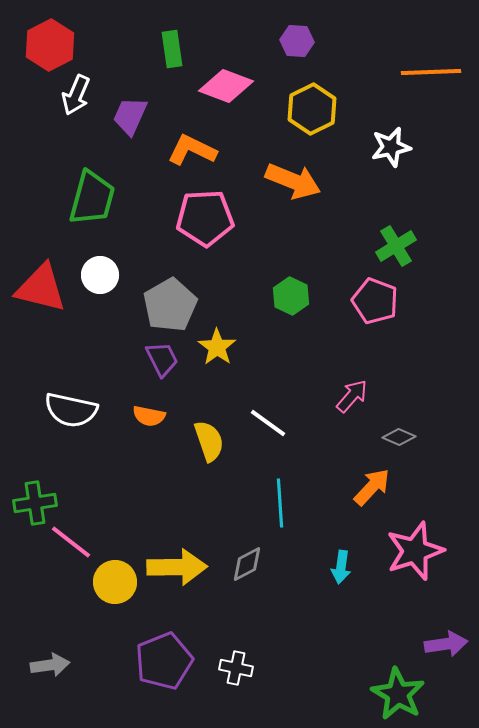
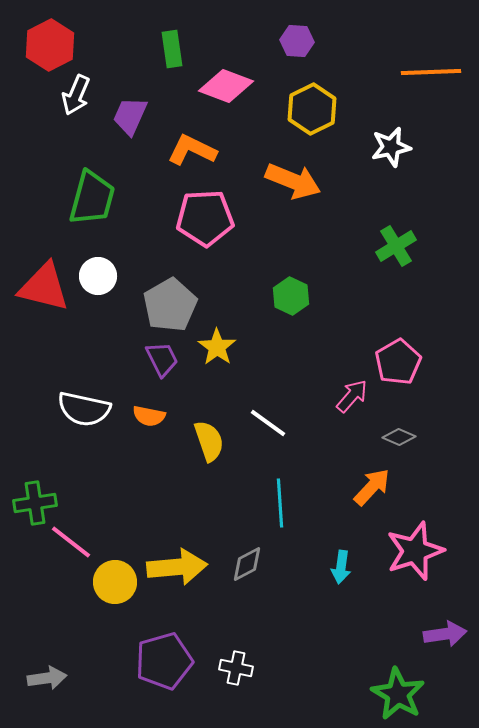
white circle at (100, 275): moved 2 px left, 1 px down
red triangle at (41, 288): moved 3 px right, 1 px up
pink pentagon at (375, 301): moved 23 px right, 61 px down; rotated 21 degrees clockwise
white semicircle at (71, 410): moved 13 px right, 1 px up
yellow arrow at (177, 567): rotated 4 degrees counterclockwise
purple arrow at (446, 644): moved 1 px left, 10 px up
purple pentagon at (164, 661): rotated 6 degrees clockwise
gray arrow at (50, 665): moved 3 px left, 13 px down
